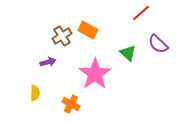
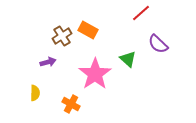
green triangle: moved 6 px down
